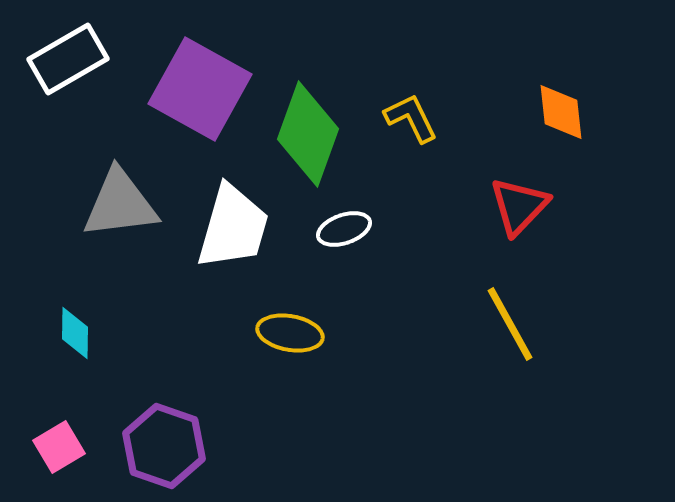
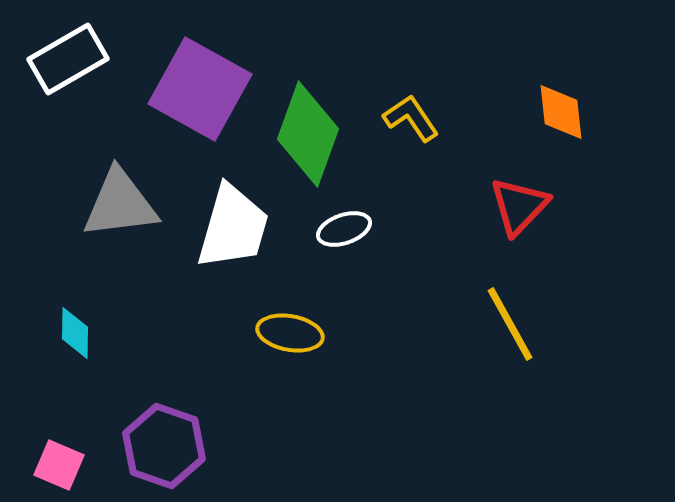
yellow L-shape: rotated 8 degrees counterclockwise
pink square: moved 18 px down; rotated 36 degrees counterclockwise
